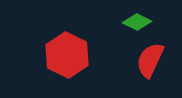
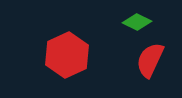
red hexagon: rotated 9 degrees clockwise
